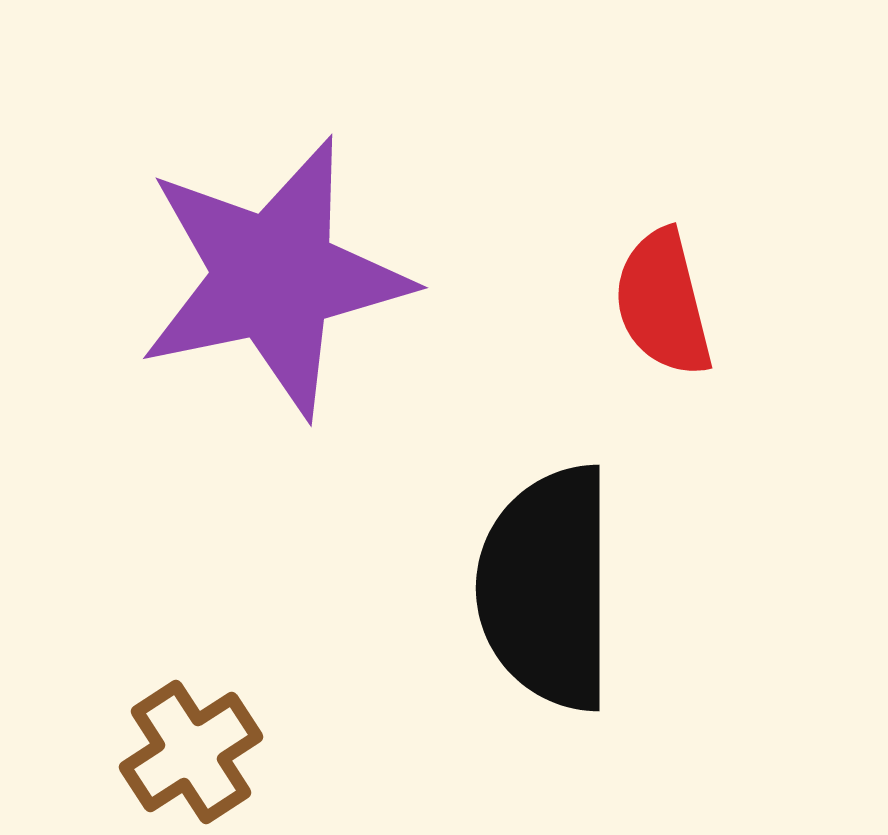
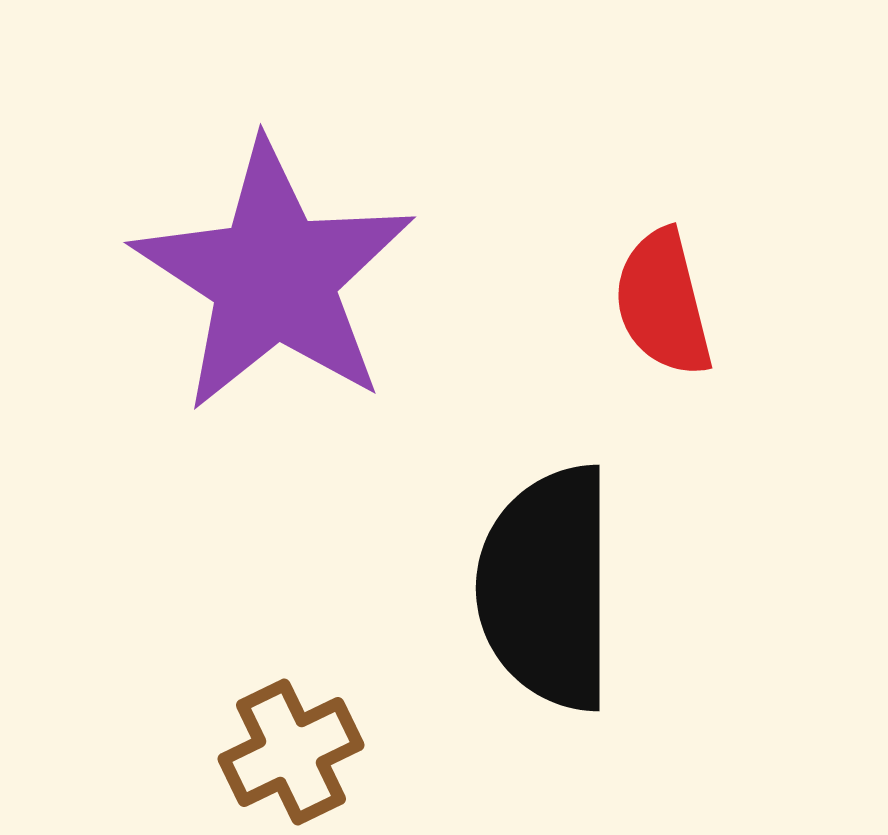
purple star: rotated 27 degrees counterclockwise
brown cross: moved 100 px right; rotated 7 degrees clockwise
